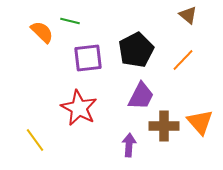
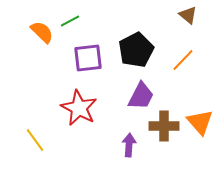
green line: rotated 42 degrees counterclockwise
